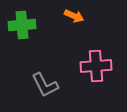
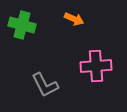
orange arrow: moved 3 px down
green cross: rotated 20 degrees clockwise
